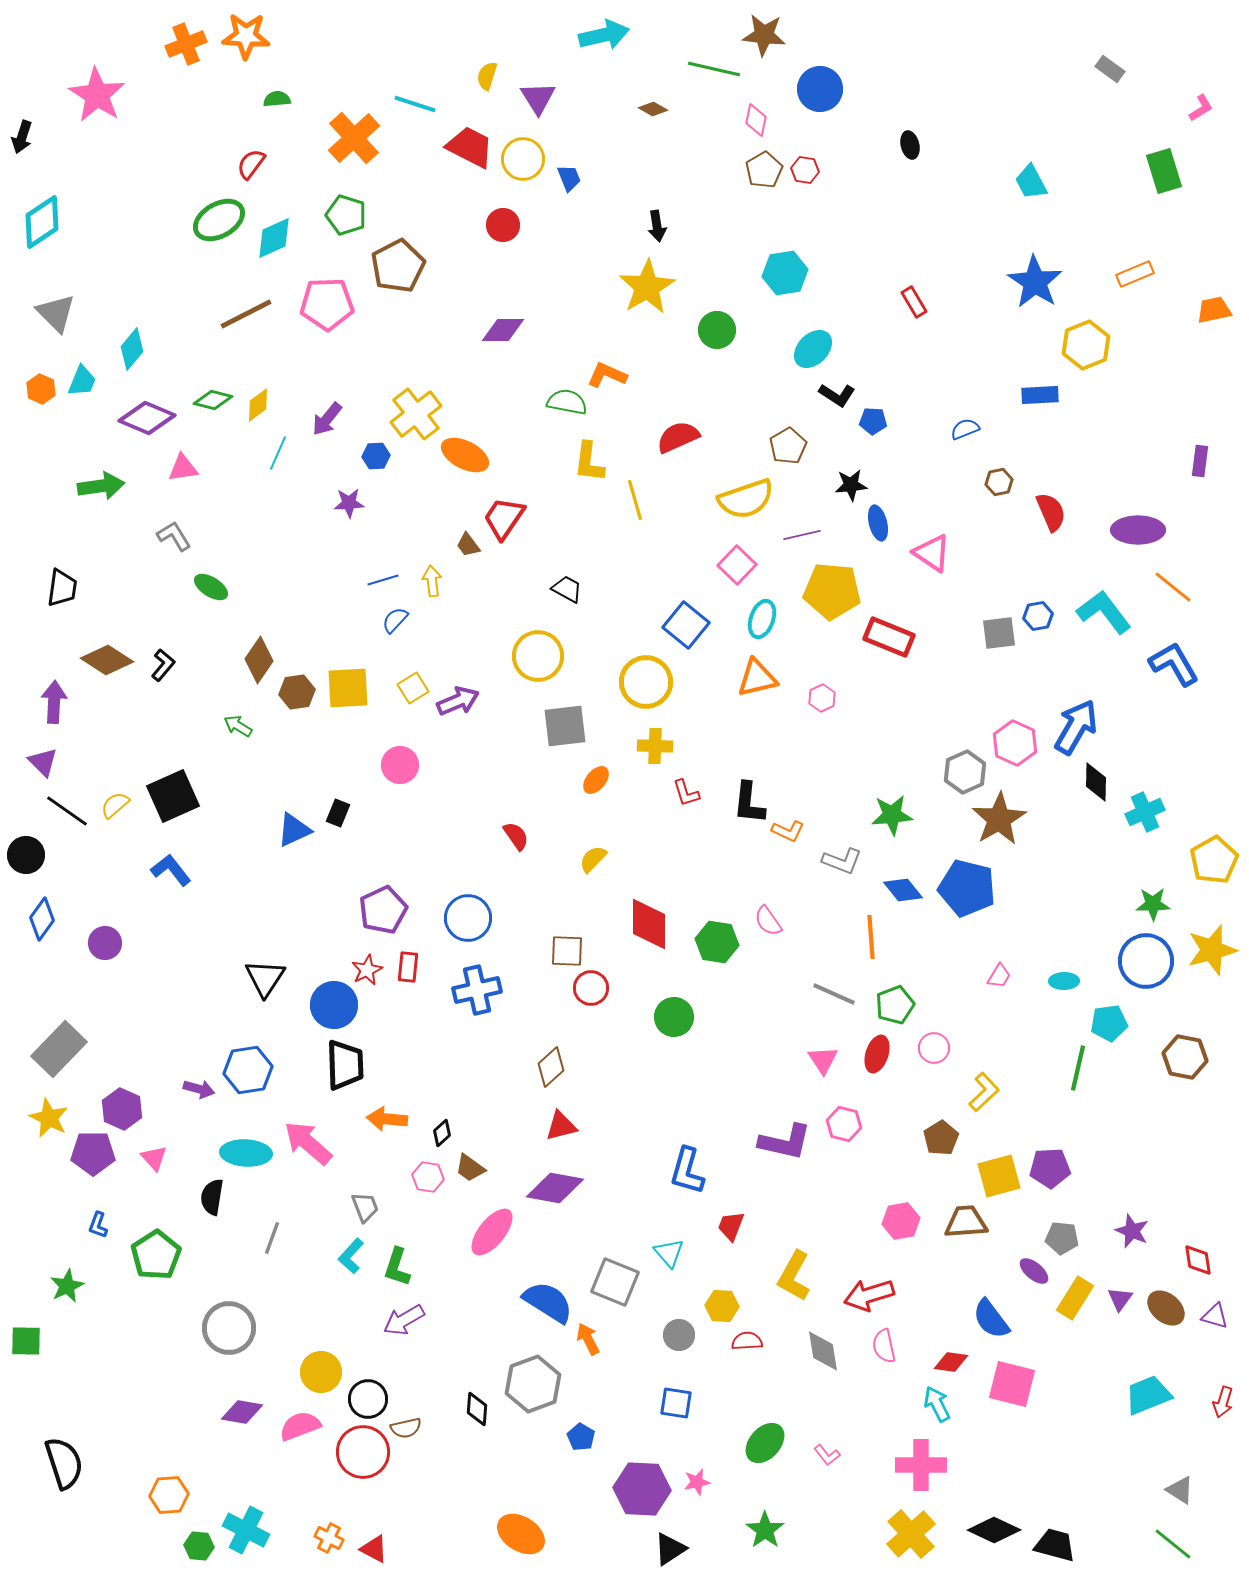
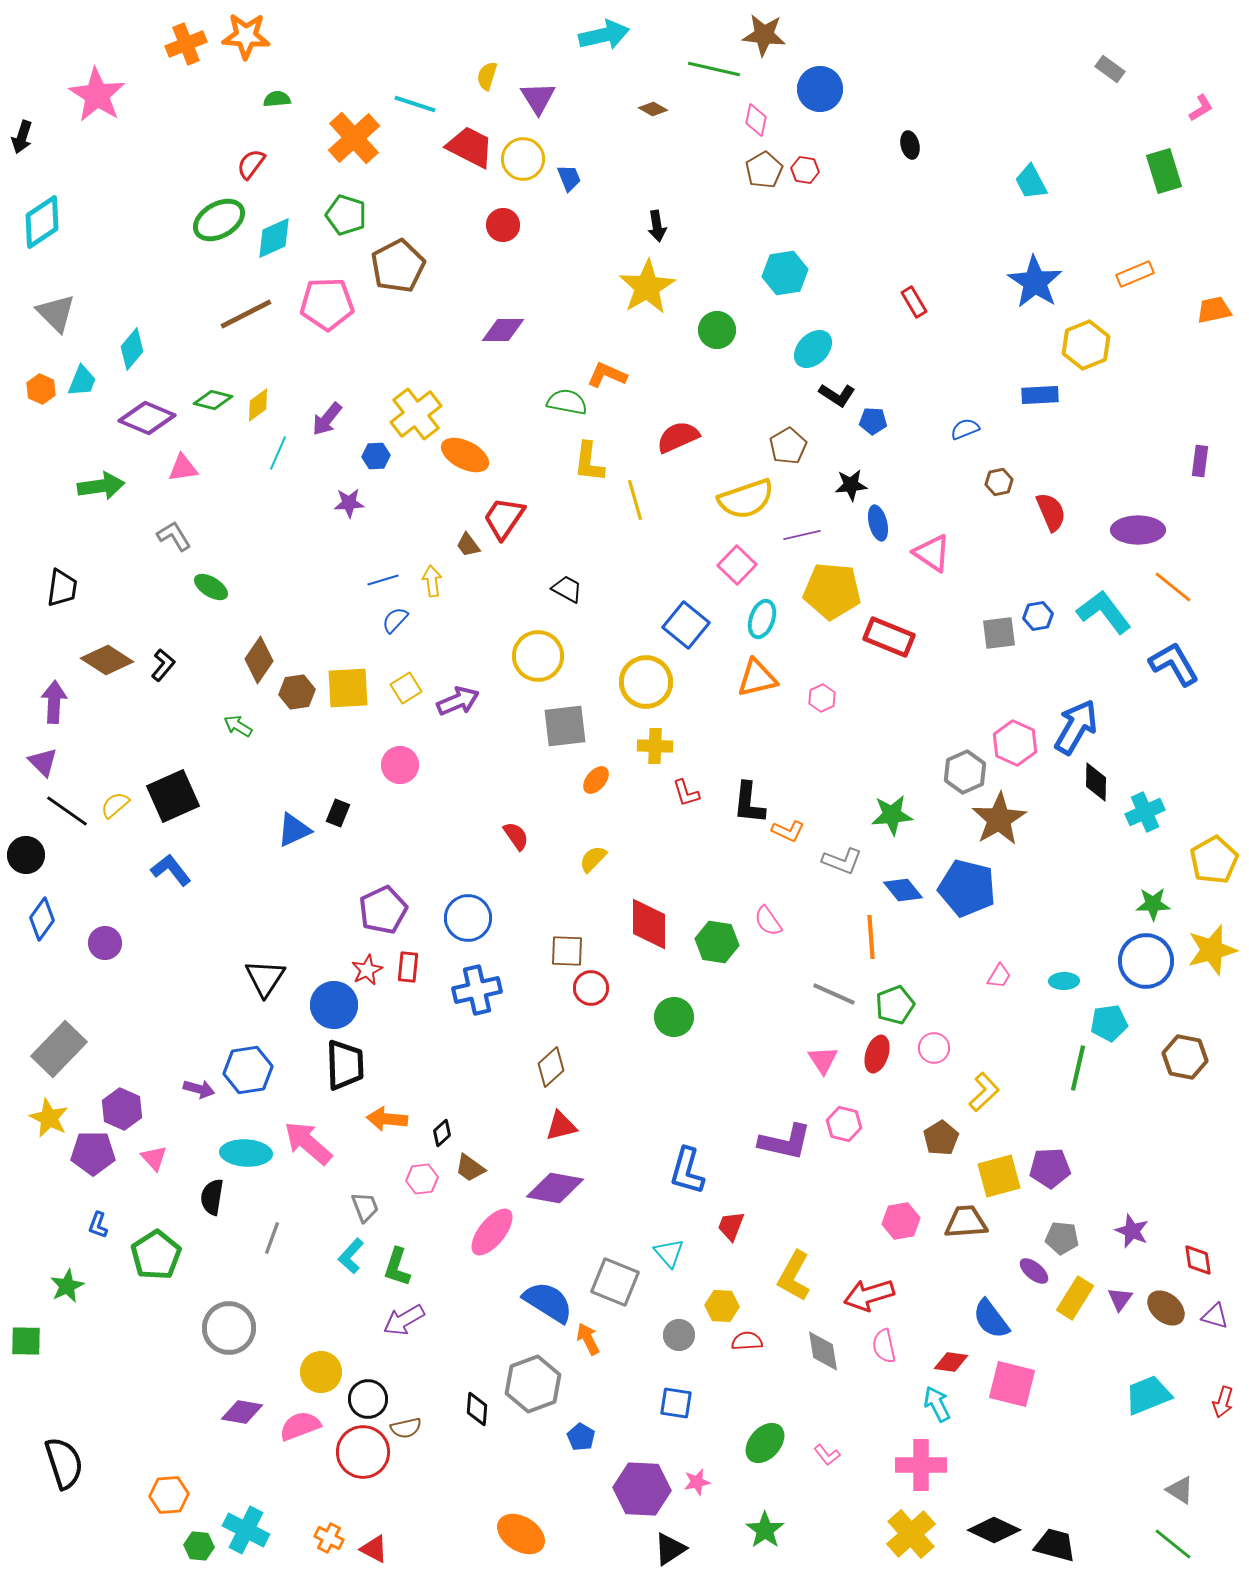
yellow square at (413, 688): moved 7 px left
pink hexagon at (428, 1177): moved 6 px left, 2 px down; rotated 16 degrees counterclockwise
